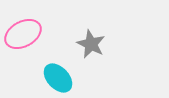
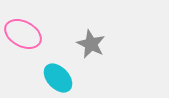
pink ellipse: rotated 57 degrees clockwise
